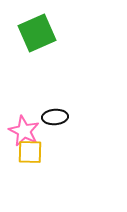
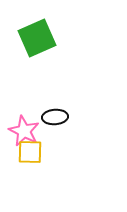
green square: moved 5 px down
